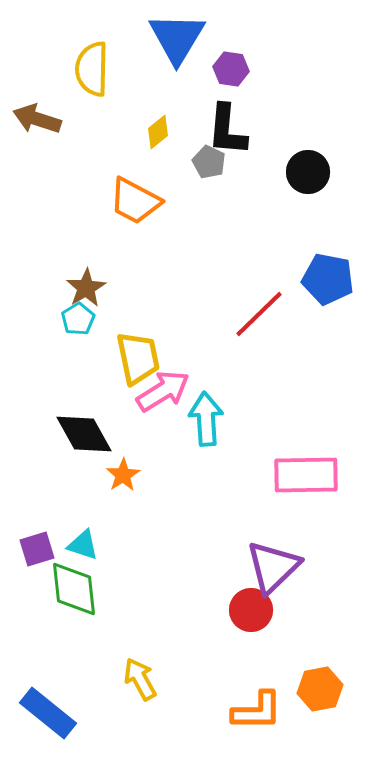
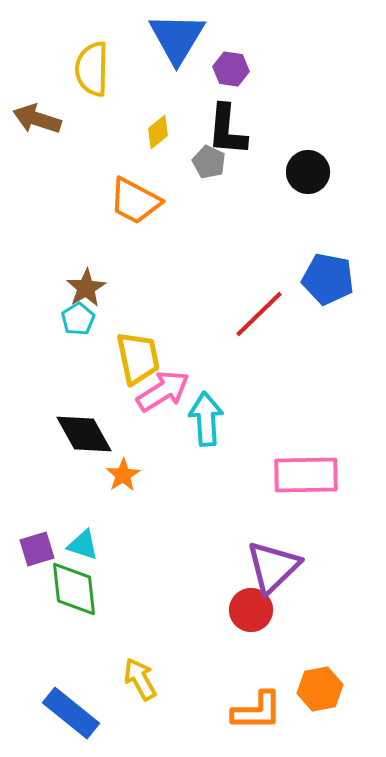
blue rectangle: moved 23 px right
